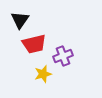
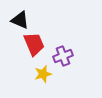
black triangle: rotated 42 degrees counterclockwise
red trapezoid: rotated 100 degrees counterclockwise
